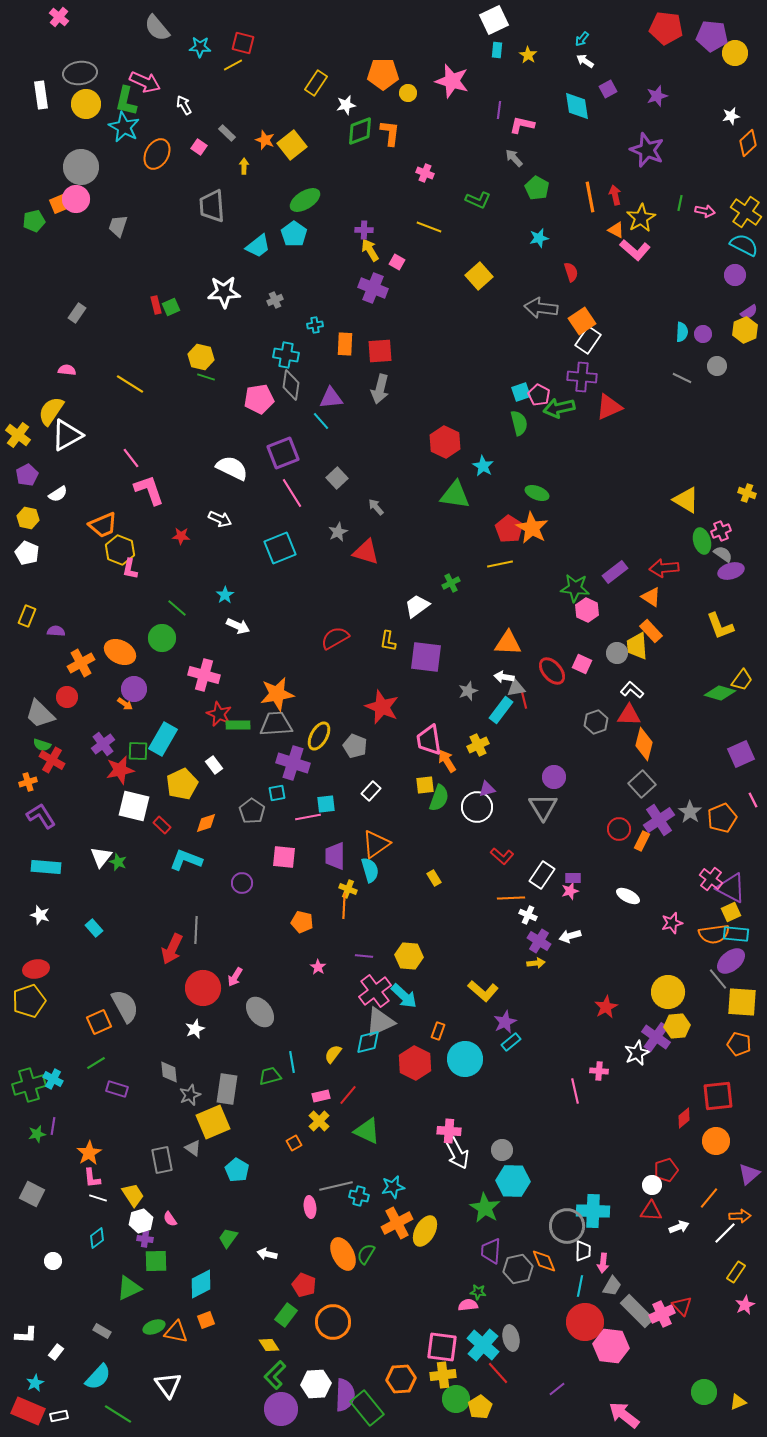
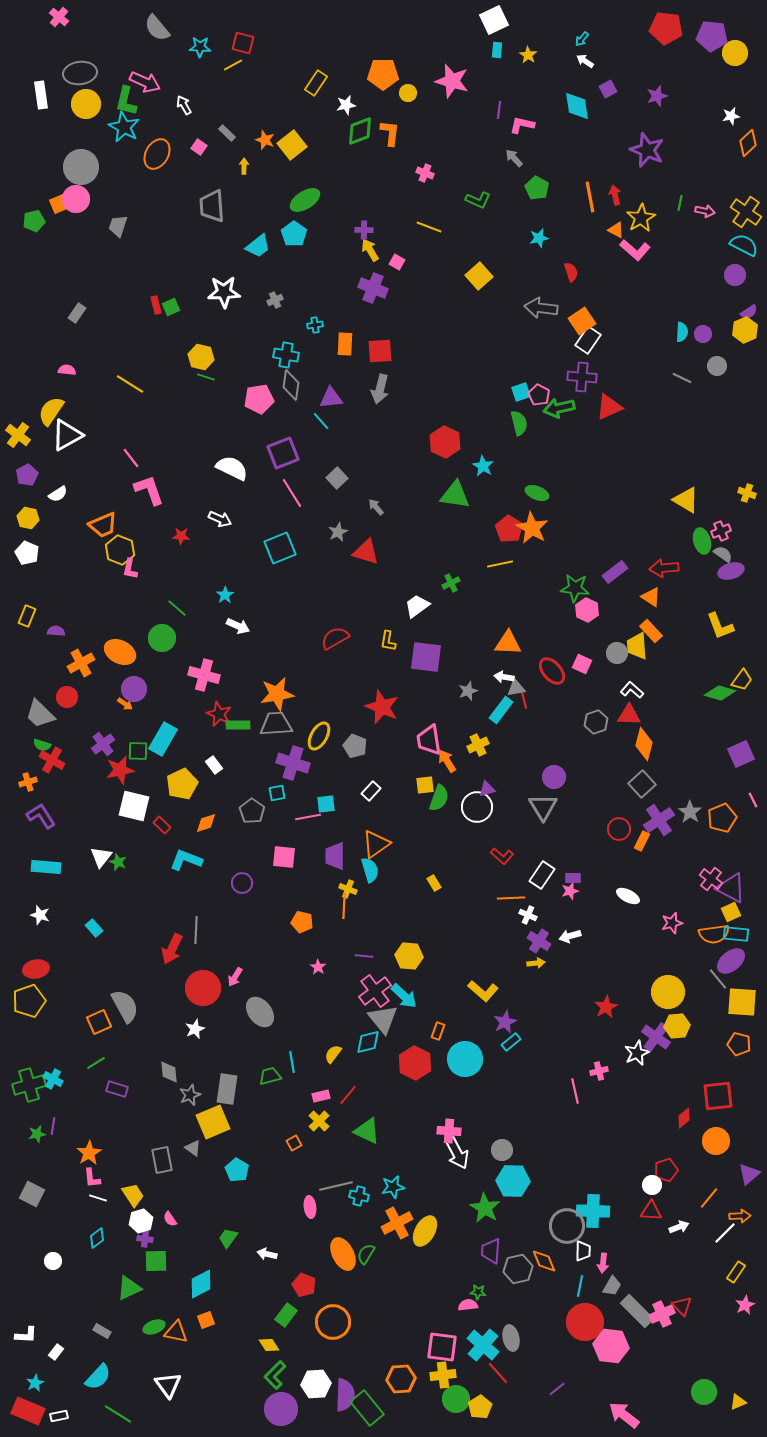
yellow rectangle at (434, 878): moved 5 px down
gray triangle at (380, 1022): moved 3 px right, 3 px up; rotated 44 degrees counterclockwise
pink cross at (599, 1071): rotated 18 degrees counterclockwise
